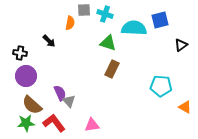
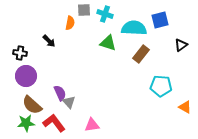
brown rectangle: moved 29 px right, 15 px up; rotated 12 degrees clockwise
gray triangle: moved 1 px down
